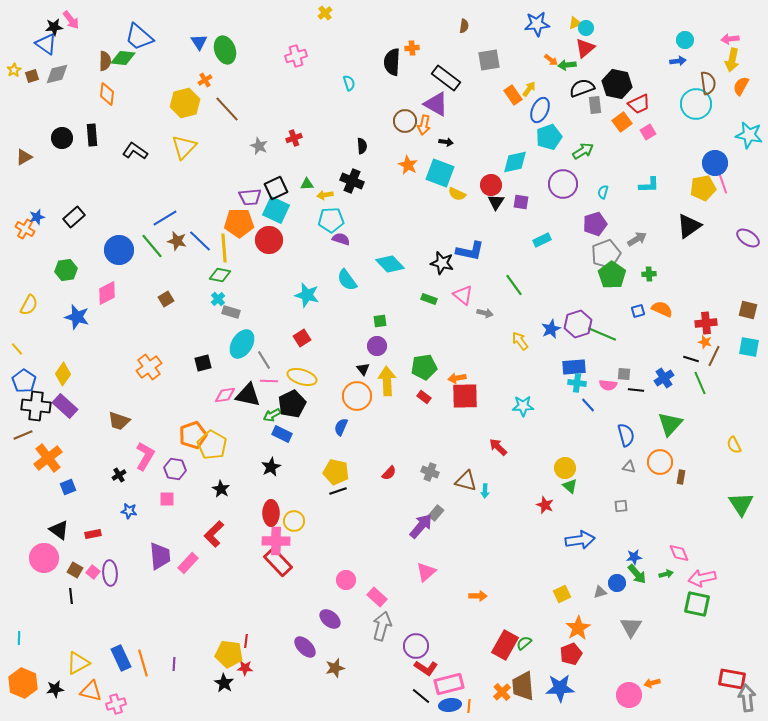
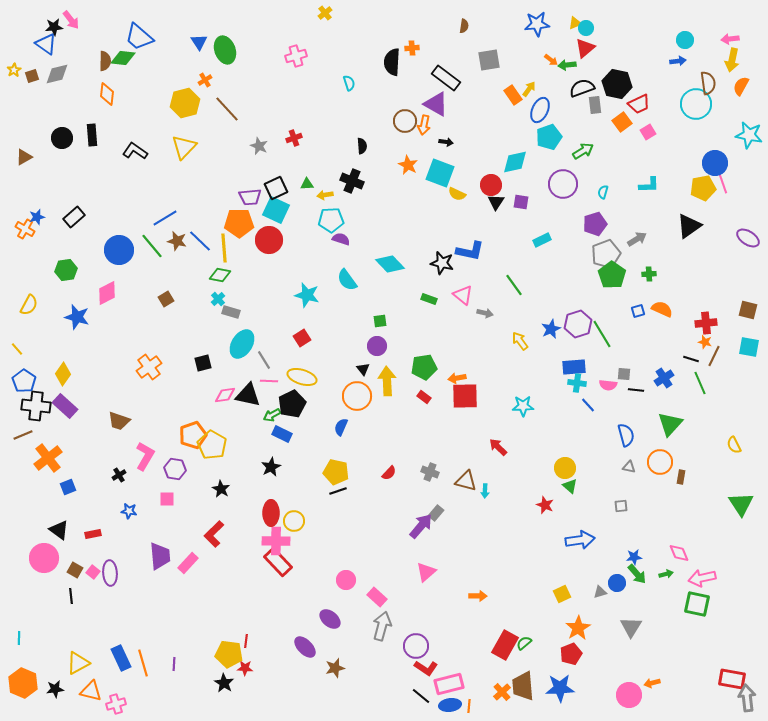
green line at (602, 334): rotated 36 degrees clockwise
